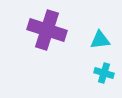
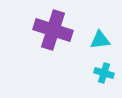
purple cross: moved 6 px right
